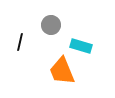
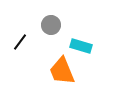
black line: rotated 24 degrees clockwise
